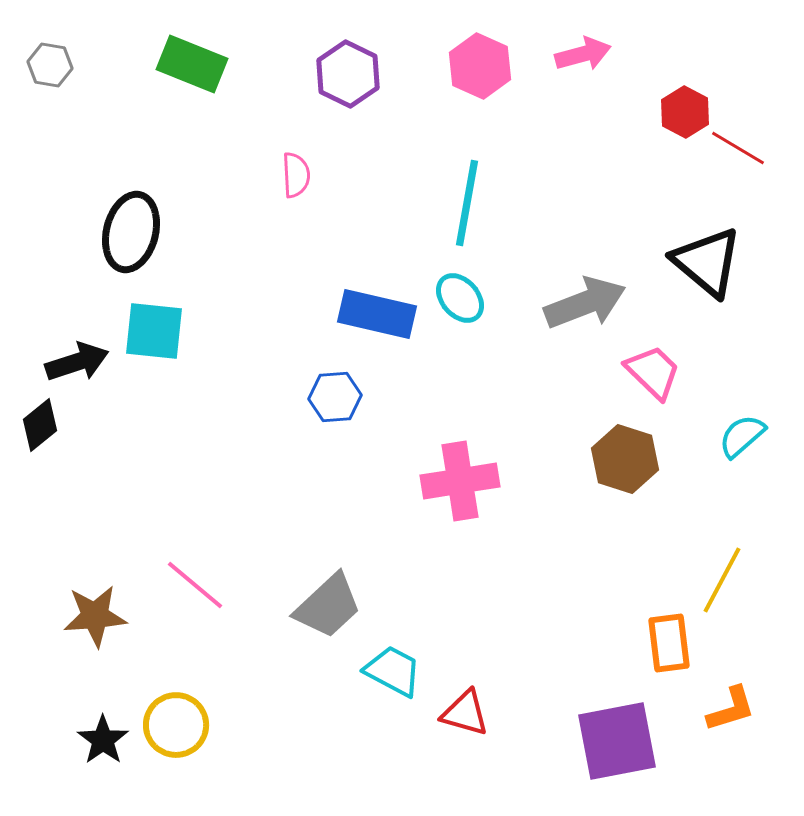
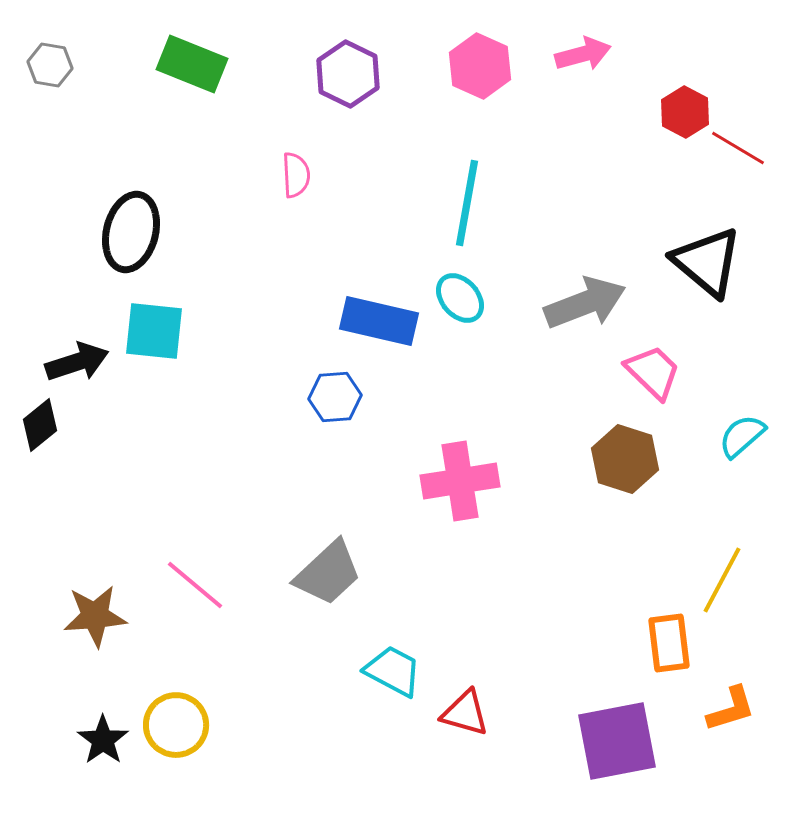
blue rectangle: moved 2 px right, 7 px down
gray trapezoid: moved 33 px up
